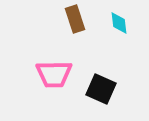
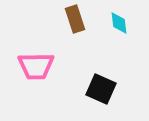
pink trapezoid: moved 18 px left, 8 px up
